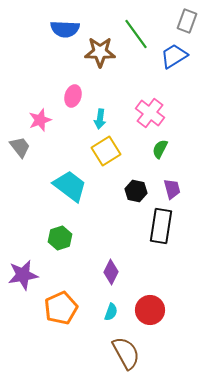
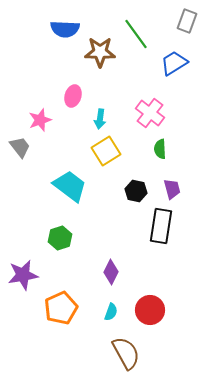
blue trapezoid: moved 7 px down
green semicircle: rotated 30 degrees counterclockwise
